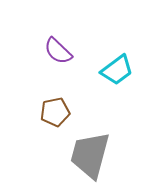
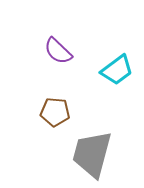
brown pentagon: rotated 16 degrees clockwise
gray trapezoid: moved 2 px right, 1 px up
